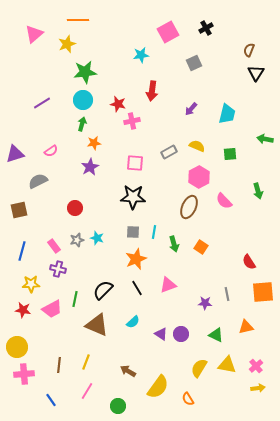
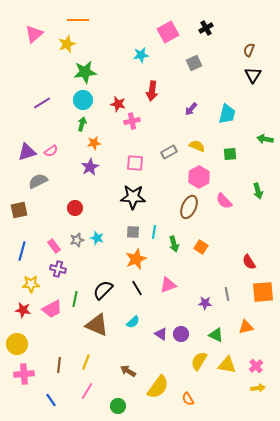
black triangle at (256, 73): moved 3 px left, 2 px down
purple triangle at (15, 154): moved 12 px right, 2 px up
yellow circle at (17, 347): moved 3 px up
yellow semicircle at (199, 368): moved 7 px up
